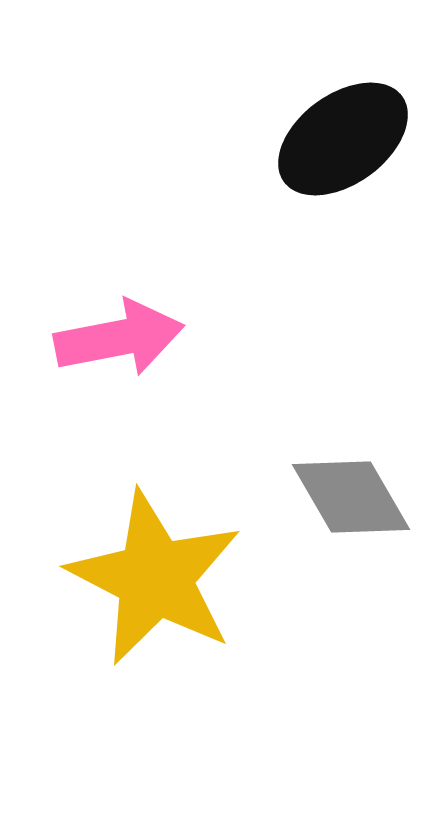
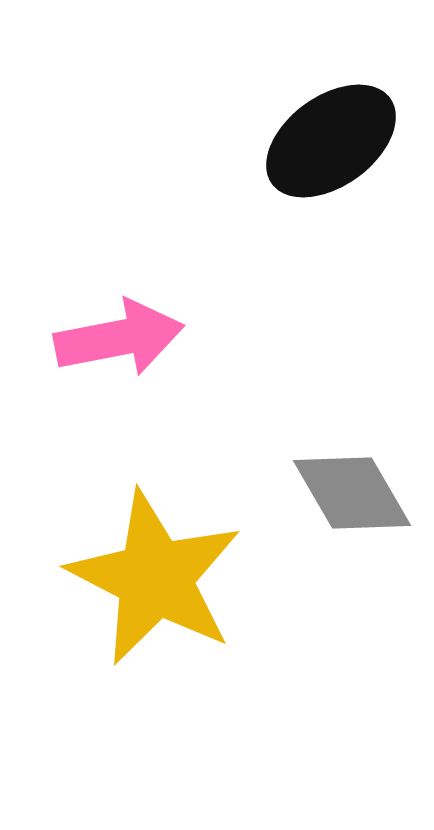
black ellipse: moved 12 px left, 2 px down
gray diamond: moved 1 px right, 4 px up
